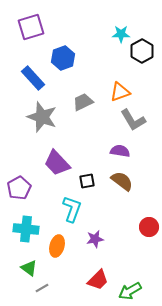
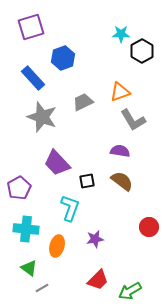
cyan L-shape: moved 2 px left, 1 px up
